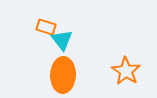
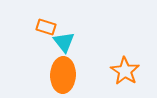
cyan triangle: moved 2 px right, 2 px down
orange star: moved 1 px left
